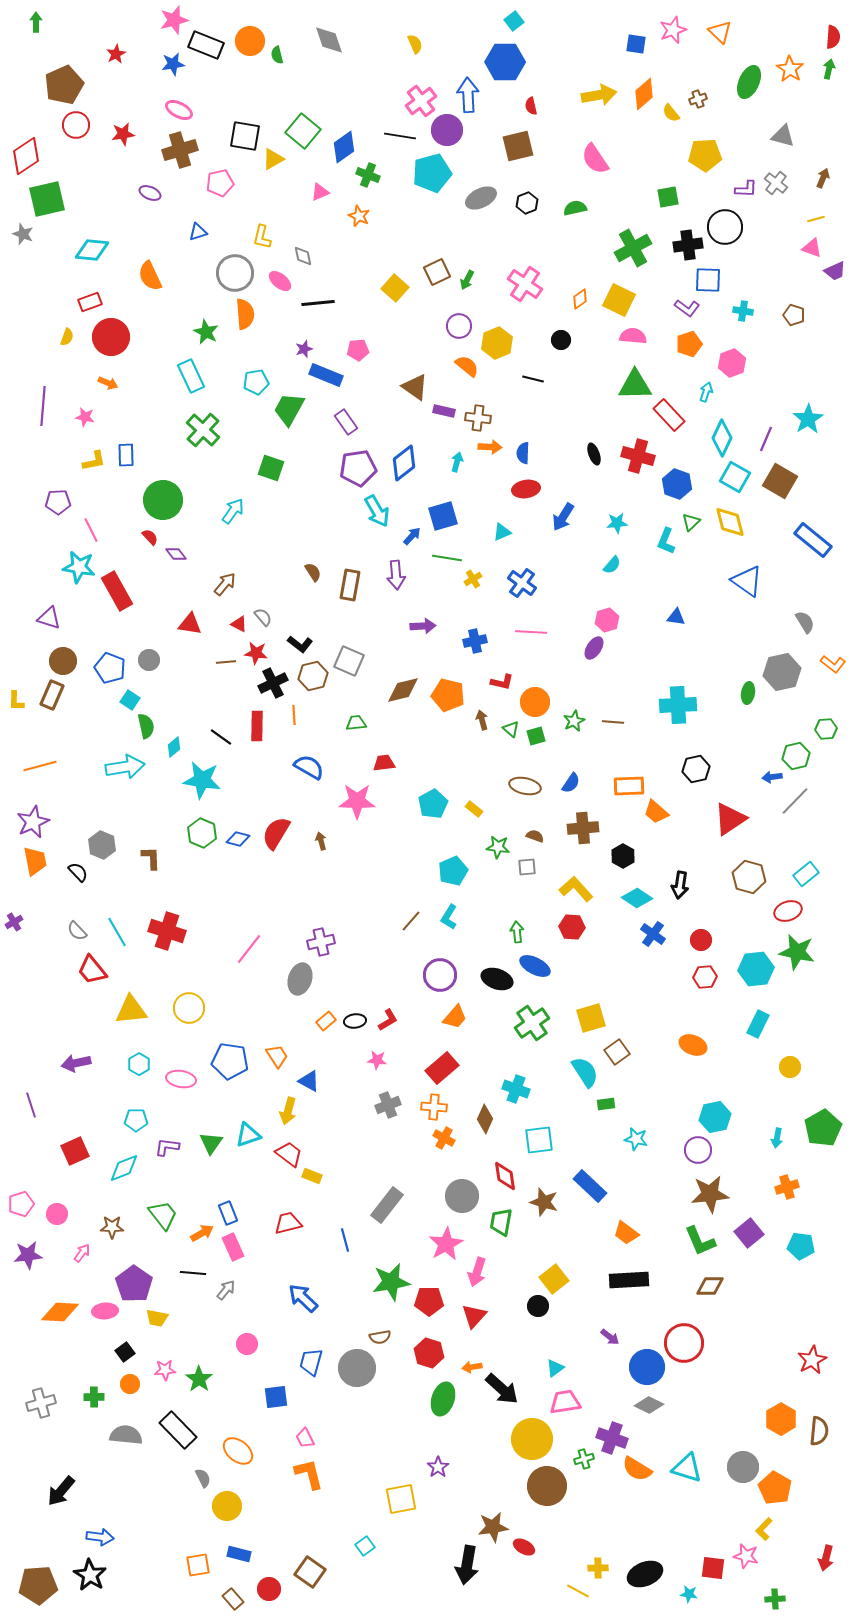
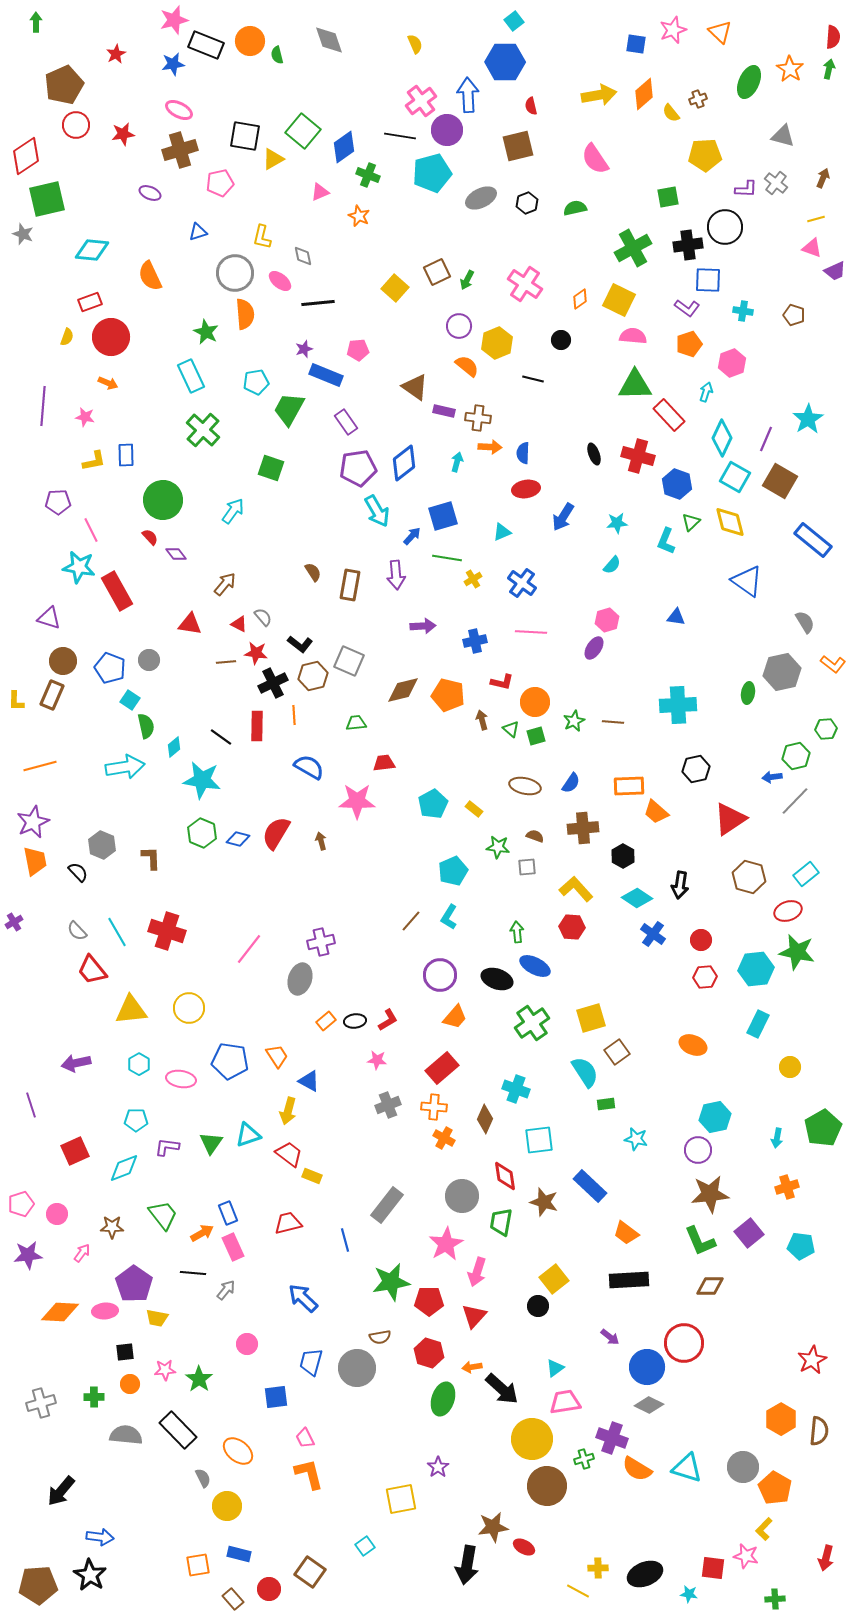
black square at (125, 1352): rotated 30 degrees clockwise
